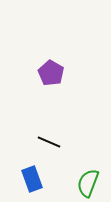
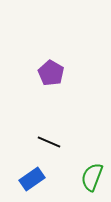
blue rectangle: rotated 75 degrees clockwise
green semicircle: moved 4 px right, 6 px up
